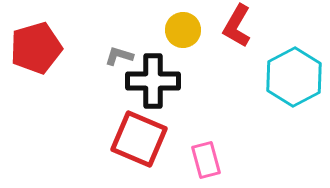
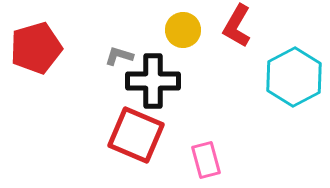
red square: moved 3 px left, 4 px up
